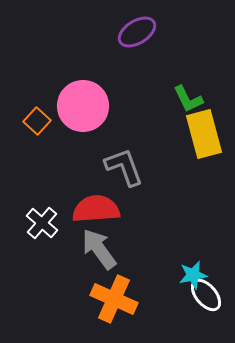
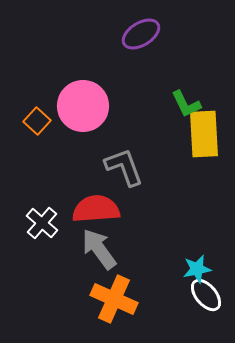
purple ellipse: moved 4 px right, 2 px down
green L-shape: moved 2 px left, 5 px down
yellow rectangle: rotated 12 degrees clockwise
cyan star: moved 4 px right, 6 px up
